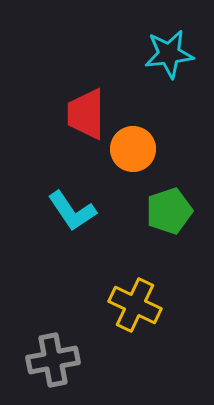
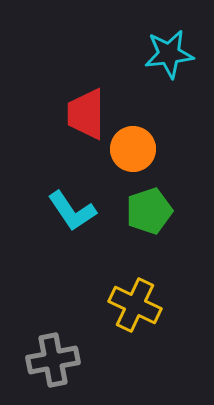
green pentagon: moved 20 px left
